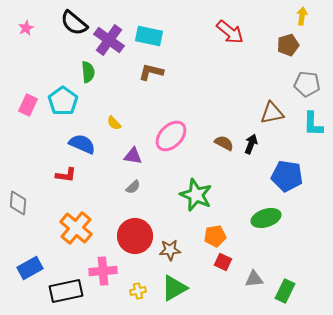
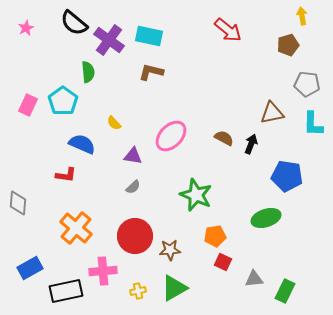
yellow arrow: rotated 18 degrees counterclockwise
red arrow: moved 2 px left, 2 px up
brown semicircle: moved 5 px up
